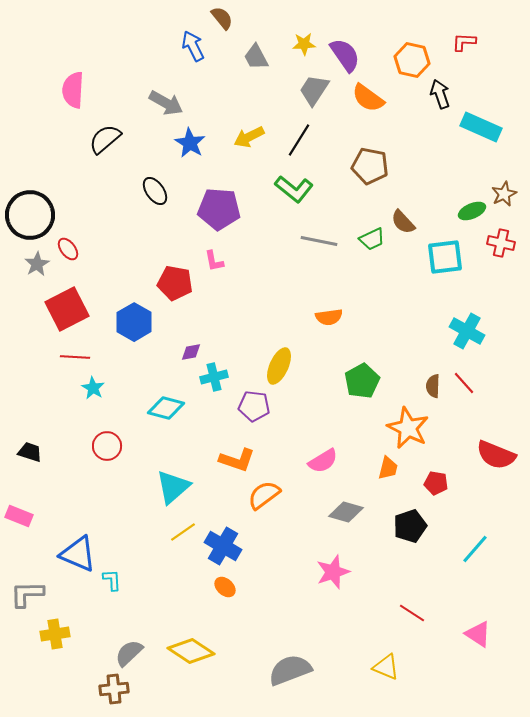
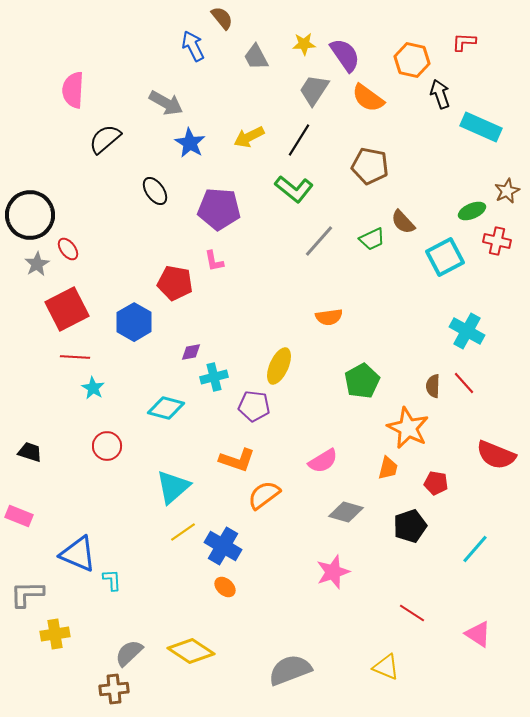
brown star at (504, 194): moved 3 px right, 3 px up
gray line at (319, 241): rotated 60 degrees counterclockwise
red cross at (501, 243): moved 4 px left, 2 px up
cyan square at (445, 257): rotated 21 degrees counterclockwise
